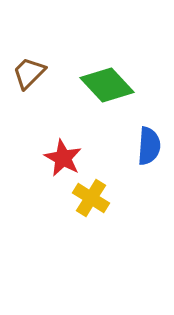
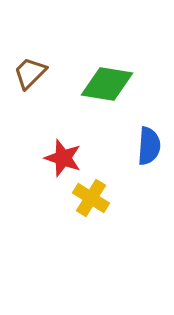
brown trapezoid: moved 1 px right
green diamond: moved 1 px up; rotated 38 degrees counterclockwise
red star: rotated 9 degrees counterclockwise
